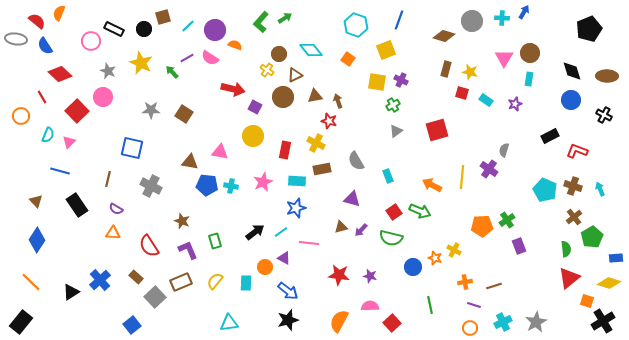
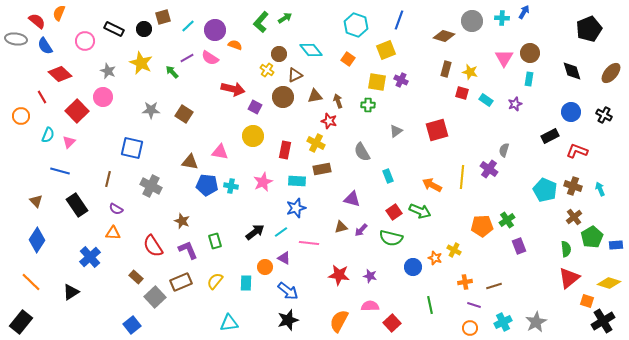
pink circle at (91, 41): moved 6 px left
brown ellipse at (607, 76): moved 4 px right, 3 px up; rotated 50 degrees counterclockwise
blue circle at (571, 100): moved 12 px down
green cross at (393, 105): moved 25 px left; rotated 32 degrees clockwise
gray semicircle at (356, 161): moved 6 px right, 9 px up
red semicircle at (149, 246): moved 4 px right
blue rectangle at (616, 258): moved 13 px up
blue cross at (100, 280): moved 10 px left, 23 px up
